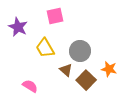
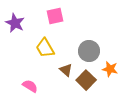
purple star: moved 3 px left, 4 px up
gray circle: moved 9 px right
orange star: moved 1 px right
